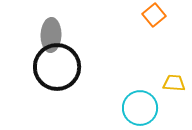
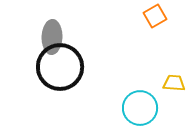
orange square: moved 1 px right, 1 px down; rotated 10 degrees clockwise
gray ellipse: moved 1 px right, 2 px down
black circle: moved 3 px right
